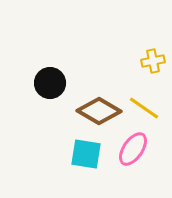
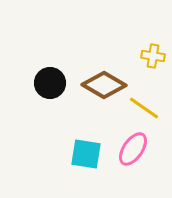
yellow cross: moved 5 px up; rotated 20 degrees clockwise
brown diamond: moved 5 px right, 26 px up
